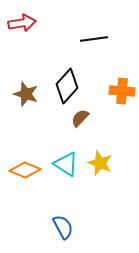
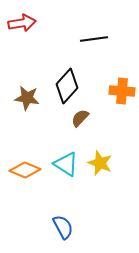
brown star: moved 1 px right, 4 px down; rotated 10 degrees counterclockwise
